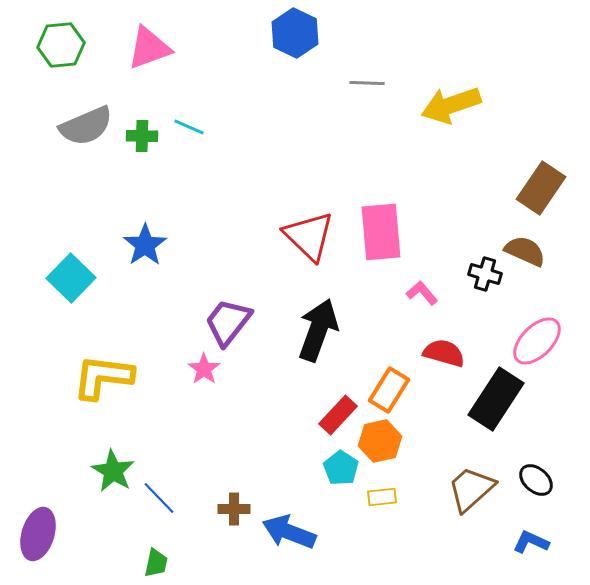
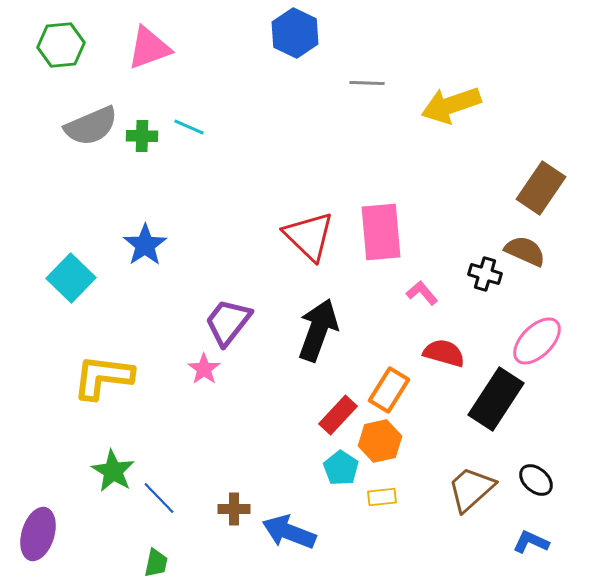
gray semicircle: moved 5 px right
